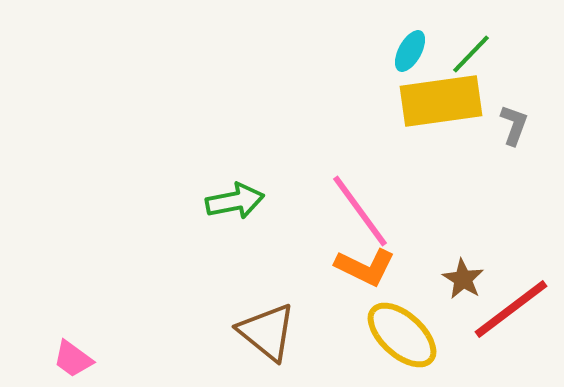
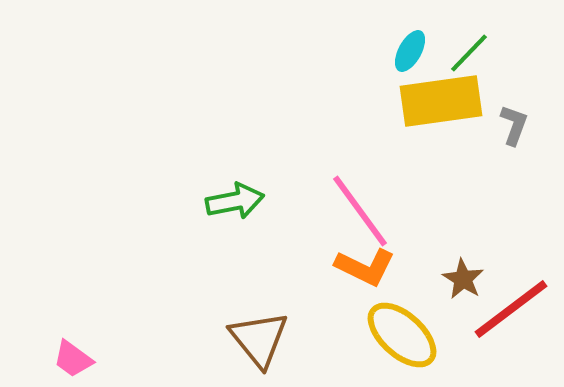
green line: moved 2 px left, 1 px up
brown triangle: moved 8 px left, 7 px down; rotated 12 degrees clockwise
